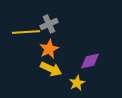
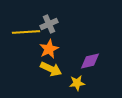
yellow star: rotated 21 degrees clockwise
